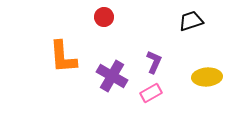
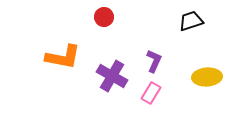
orange L-shape: rotated 75 degrees counterclockwise
purple L-shape: moved 1 px up
pink rectangle: rotated 30 degrees counterclockwise
